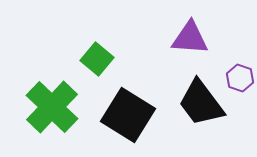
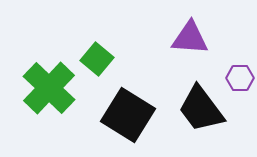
purple hexagon: rotated 20 degrees counterclockwise
black trapezoid: moved 6 px down
green cross: moved 3 px left, 19 px up
